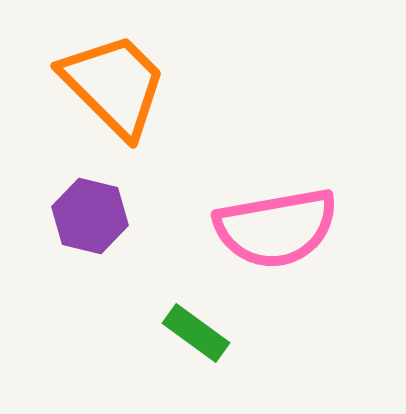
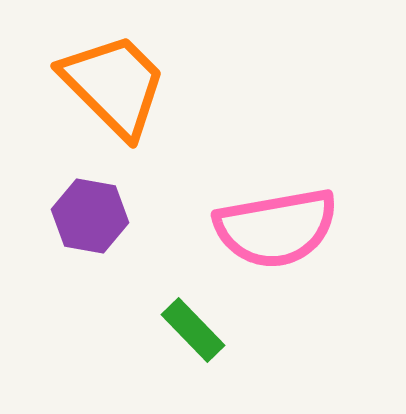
purple hexagon: rotated 4 degrees counterclockwise
green rectangle: moved 3 px left, 3 px up; rotated 10 degrees clockwise
